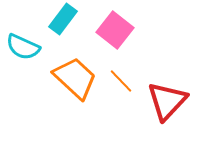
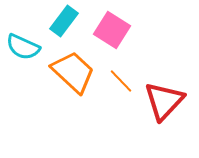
cyan rectangle: moved 1 px right, 2 px down
pink square: moved 3 px left; rotated 6 degrees counterclockwise
orange trapezoid: moved 2 px left, 6 px up
red triangle: moved 3 px left
